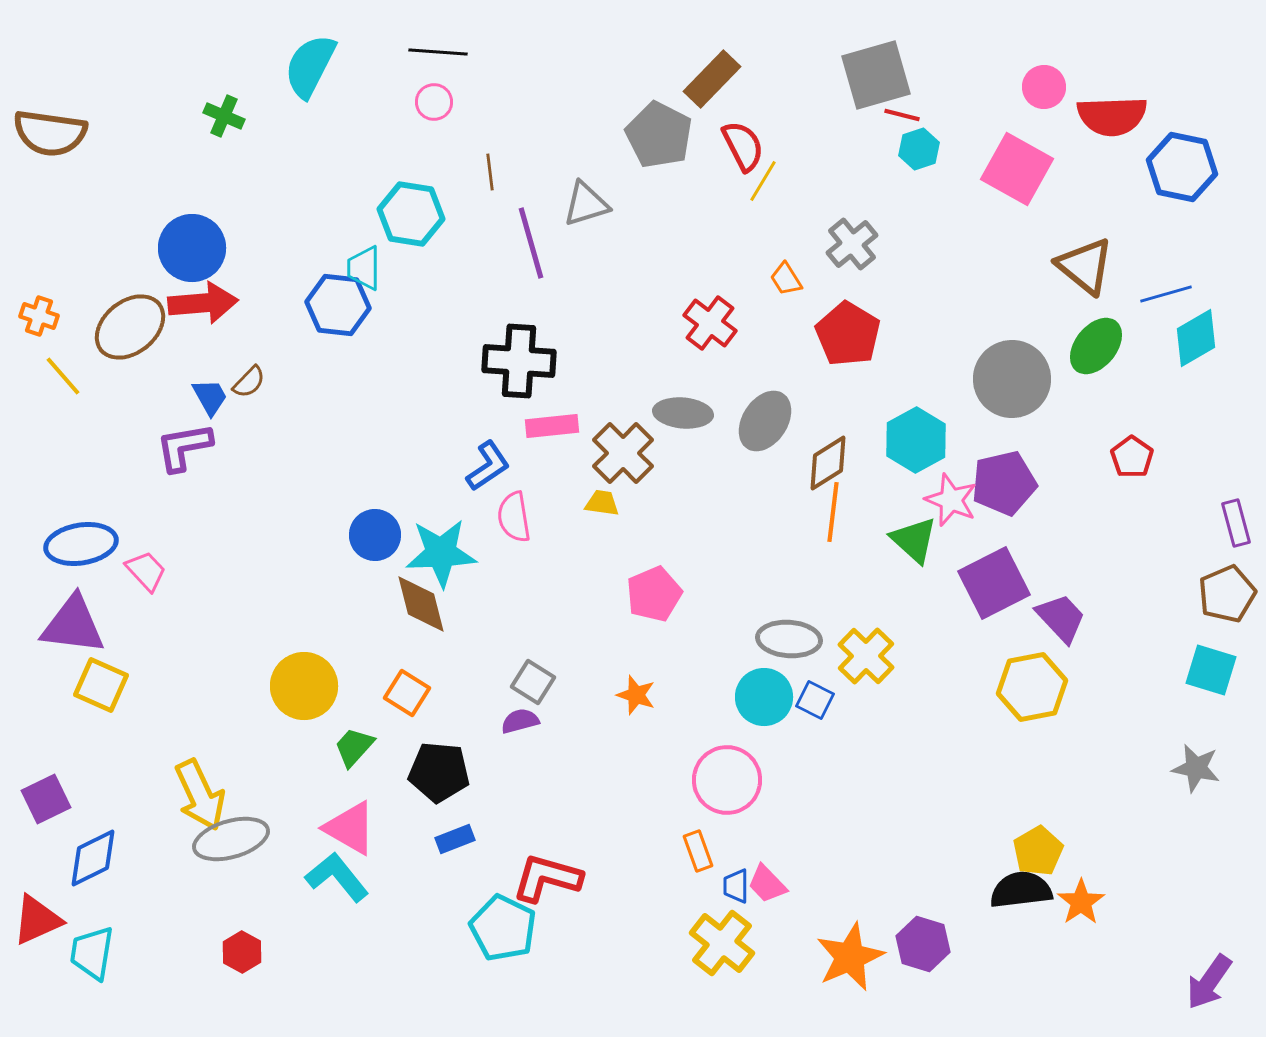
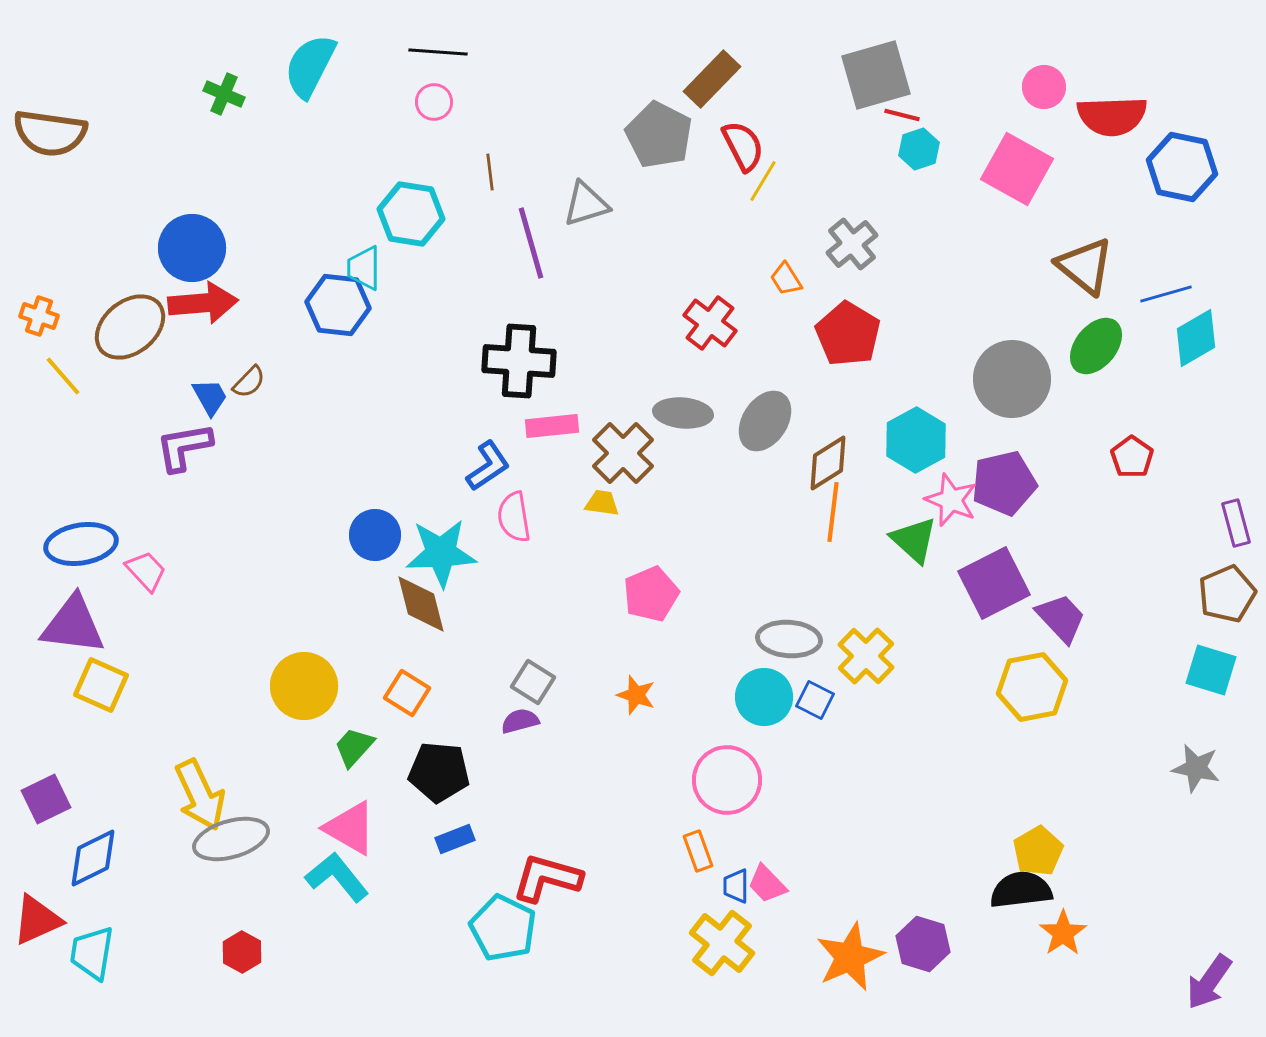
green cross at (224, 116): moved 22 px up
pink pentagon at (654, 594): moved 3 px left
orange star at (1081, 902): moved 18 px left, 31 px down
